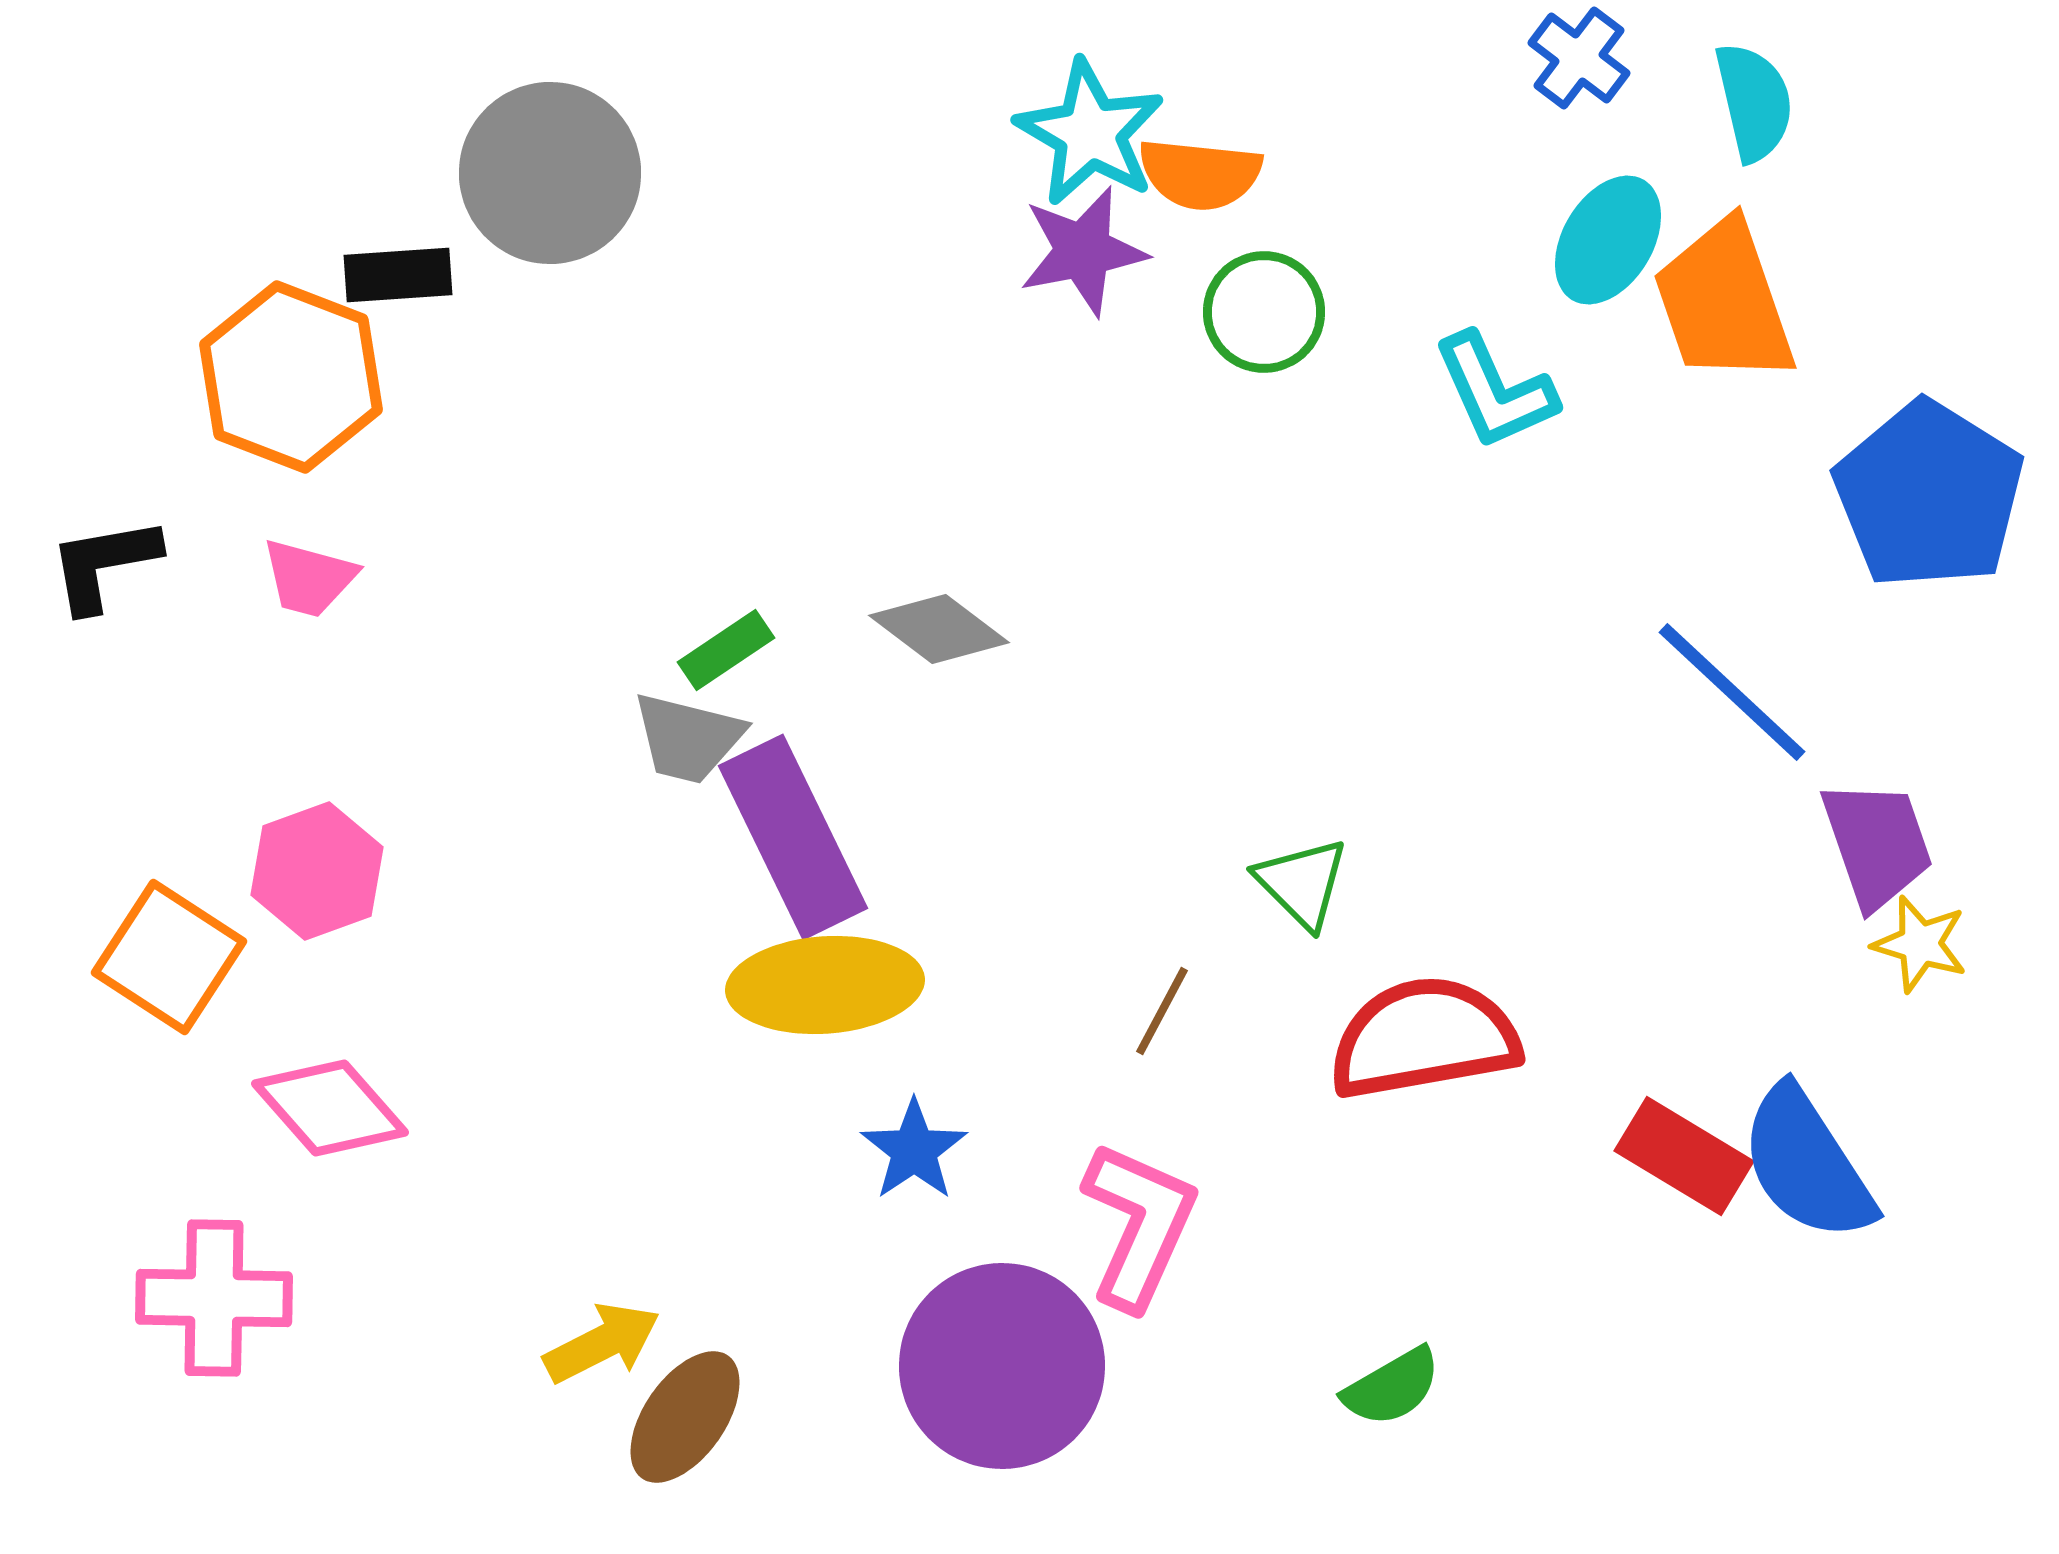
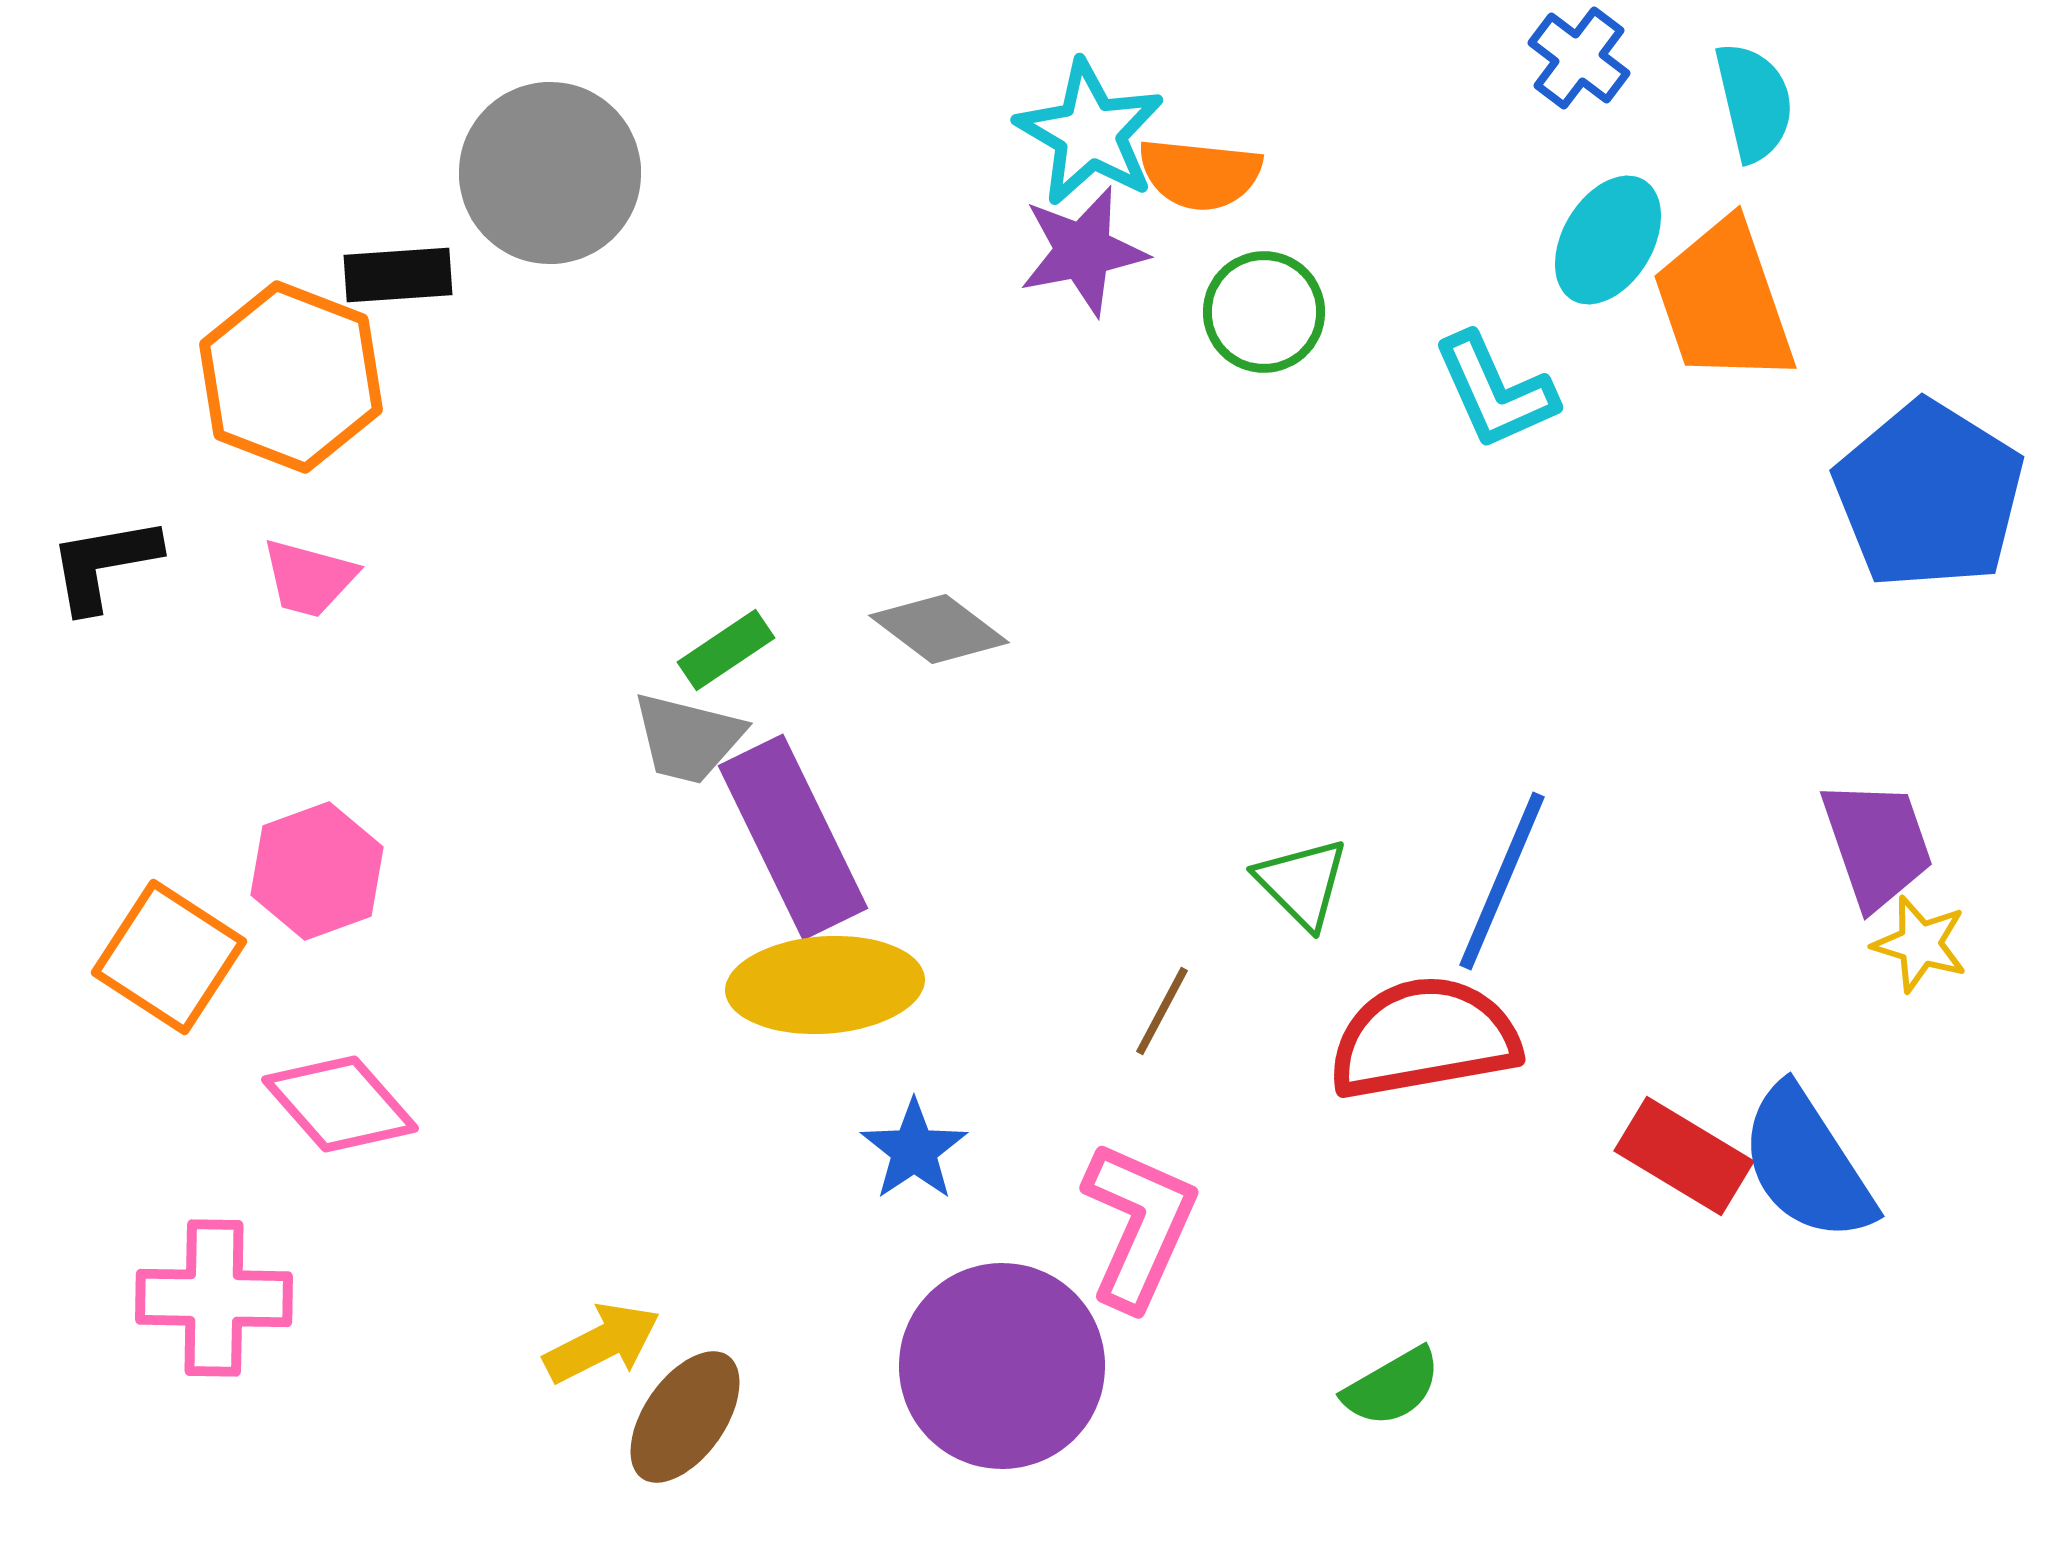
blue line: moved 230 px left, 189 px down; rotated 70 degrees clockwise
pink diamond: moved 10 px right, 4 px up
